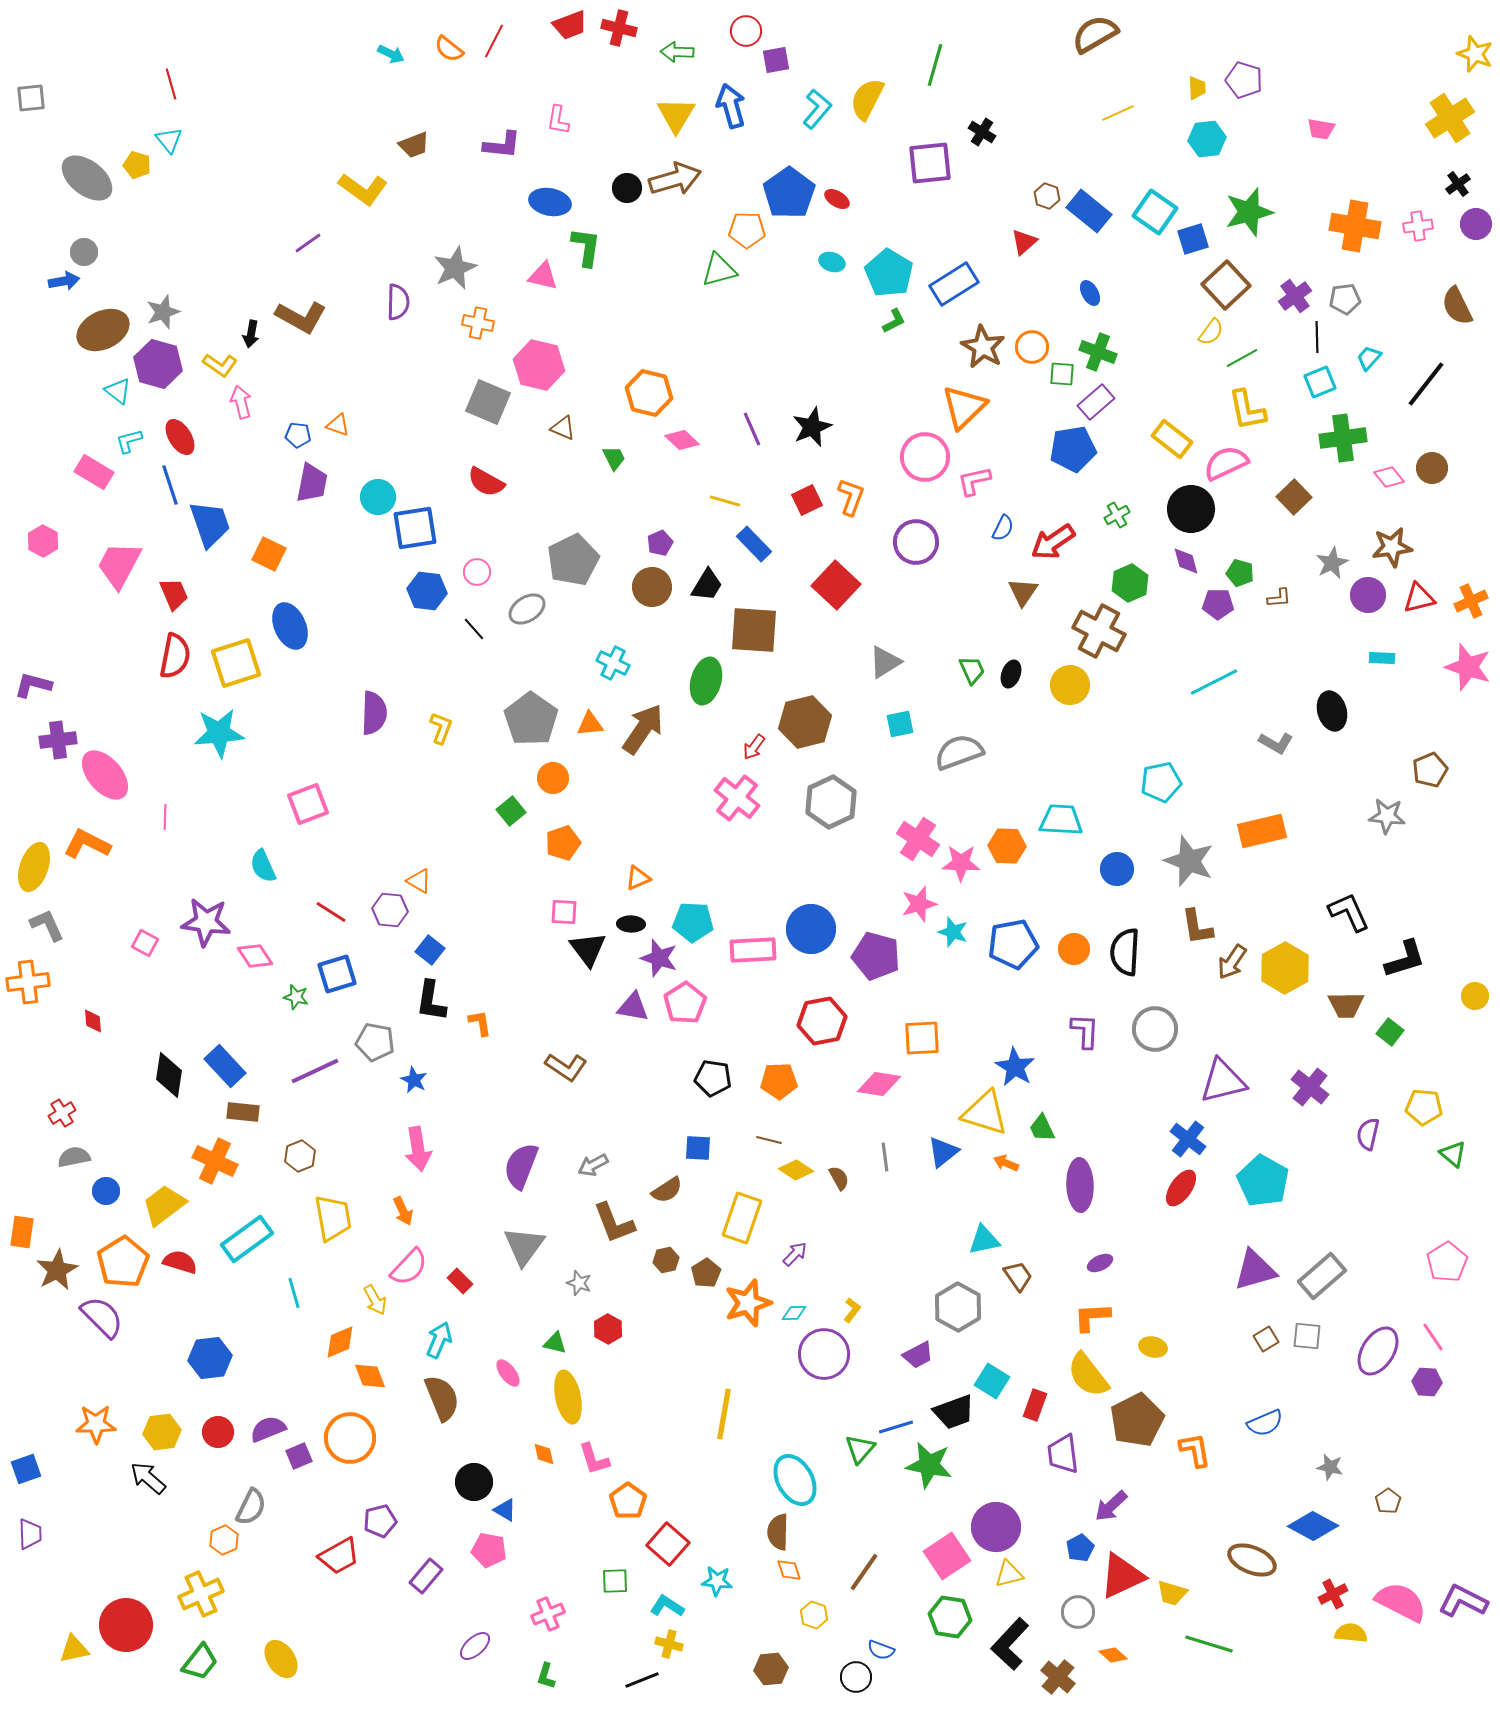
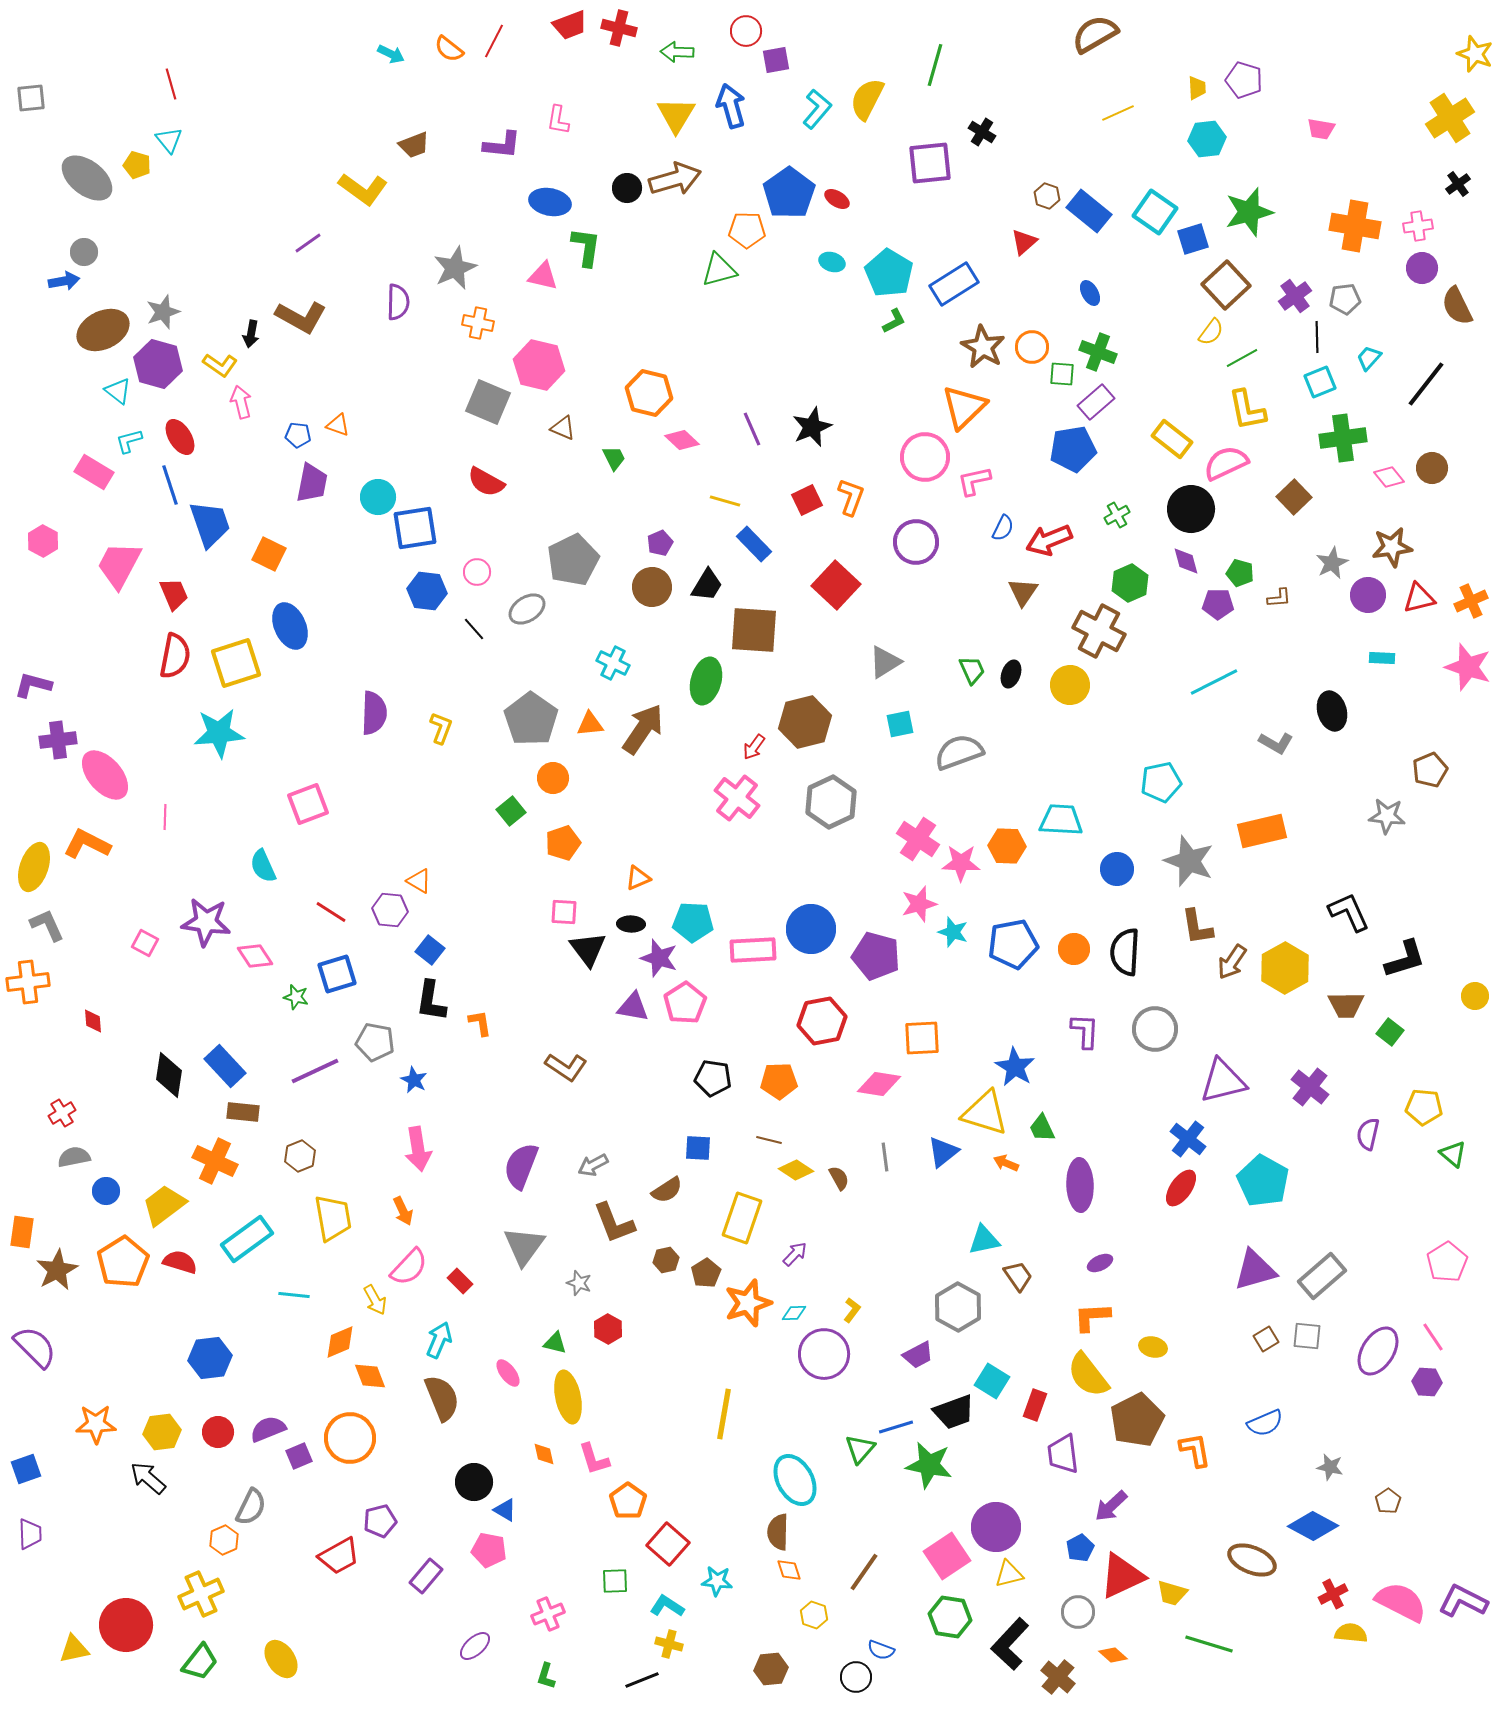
purple circle at (1476, 224): moved 54 px left, 44 px down
red arrow at (1053, 542): moved 4 px left, 2 px up; rotated 12 degrees clockwise
cyan line at (294, 1293): moved 2 px down; rotated 68 degrees counterclockwise
purple semicircle at (102, 1317): moved 67 px left, 30 px down
